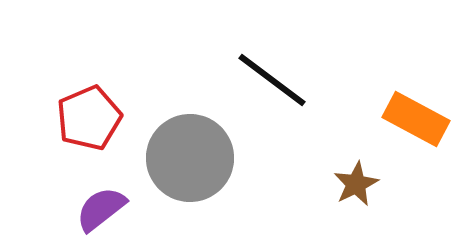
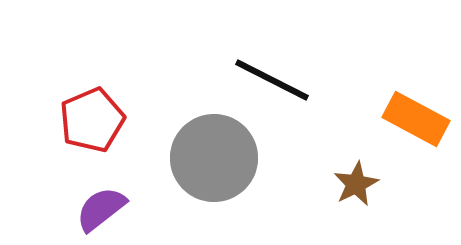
black line: rotated 10 degrees counterclockwise
red pentagon: moved 3 px right, 2 px down
gray circle: moved 24 px right
